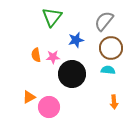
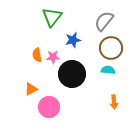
blue star: moved 3 px left
orange semicircle: moved 1 px right
orange triangle: moved 2 px right, 8 px up
